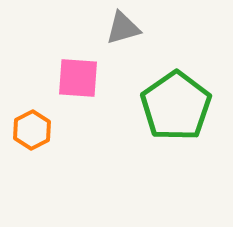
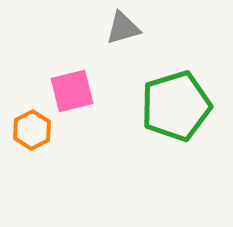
pink square: moved 6 px left, 13 px down; rotated 18 degrees counterclockwise
green pentagon: rotated 18 degrees clockwise
